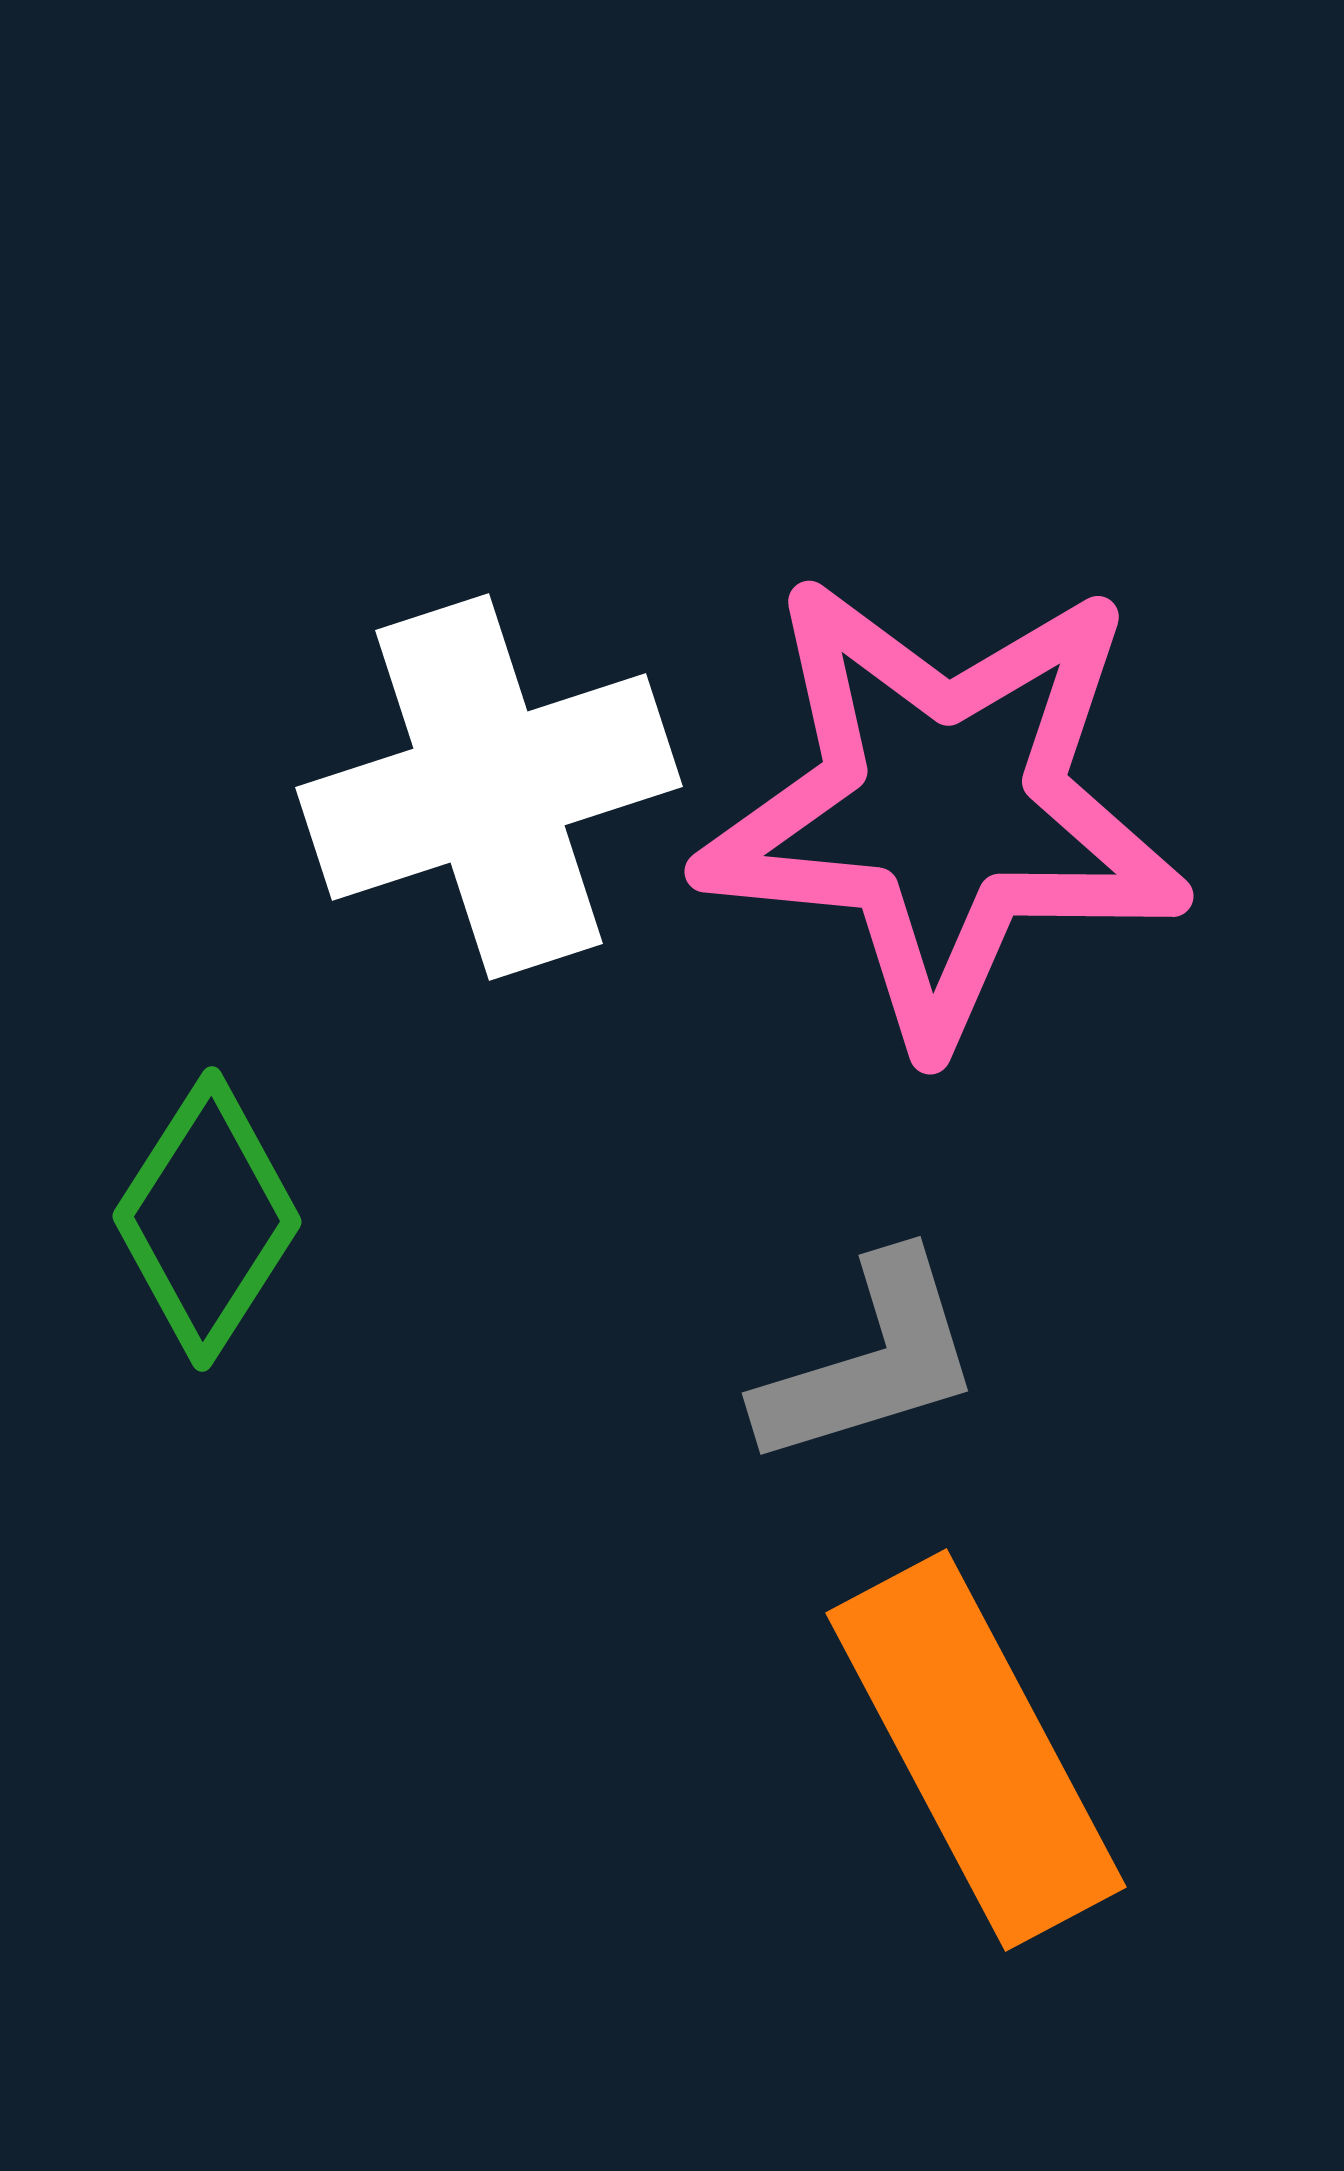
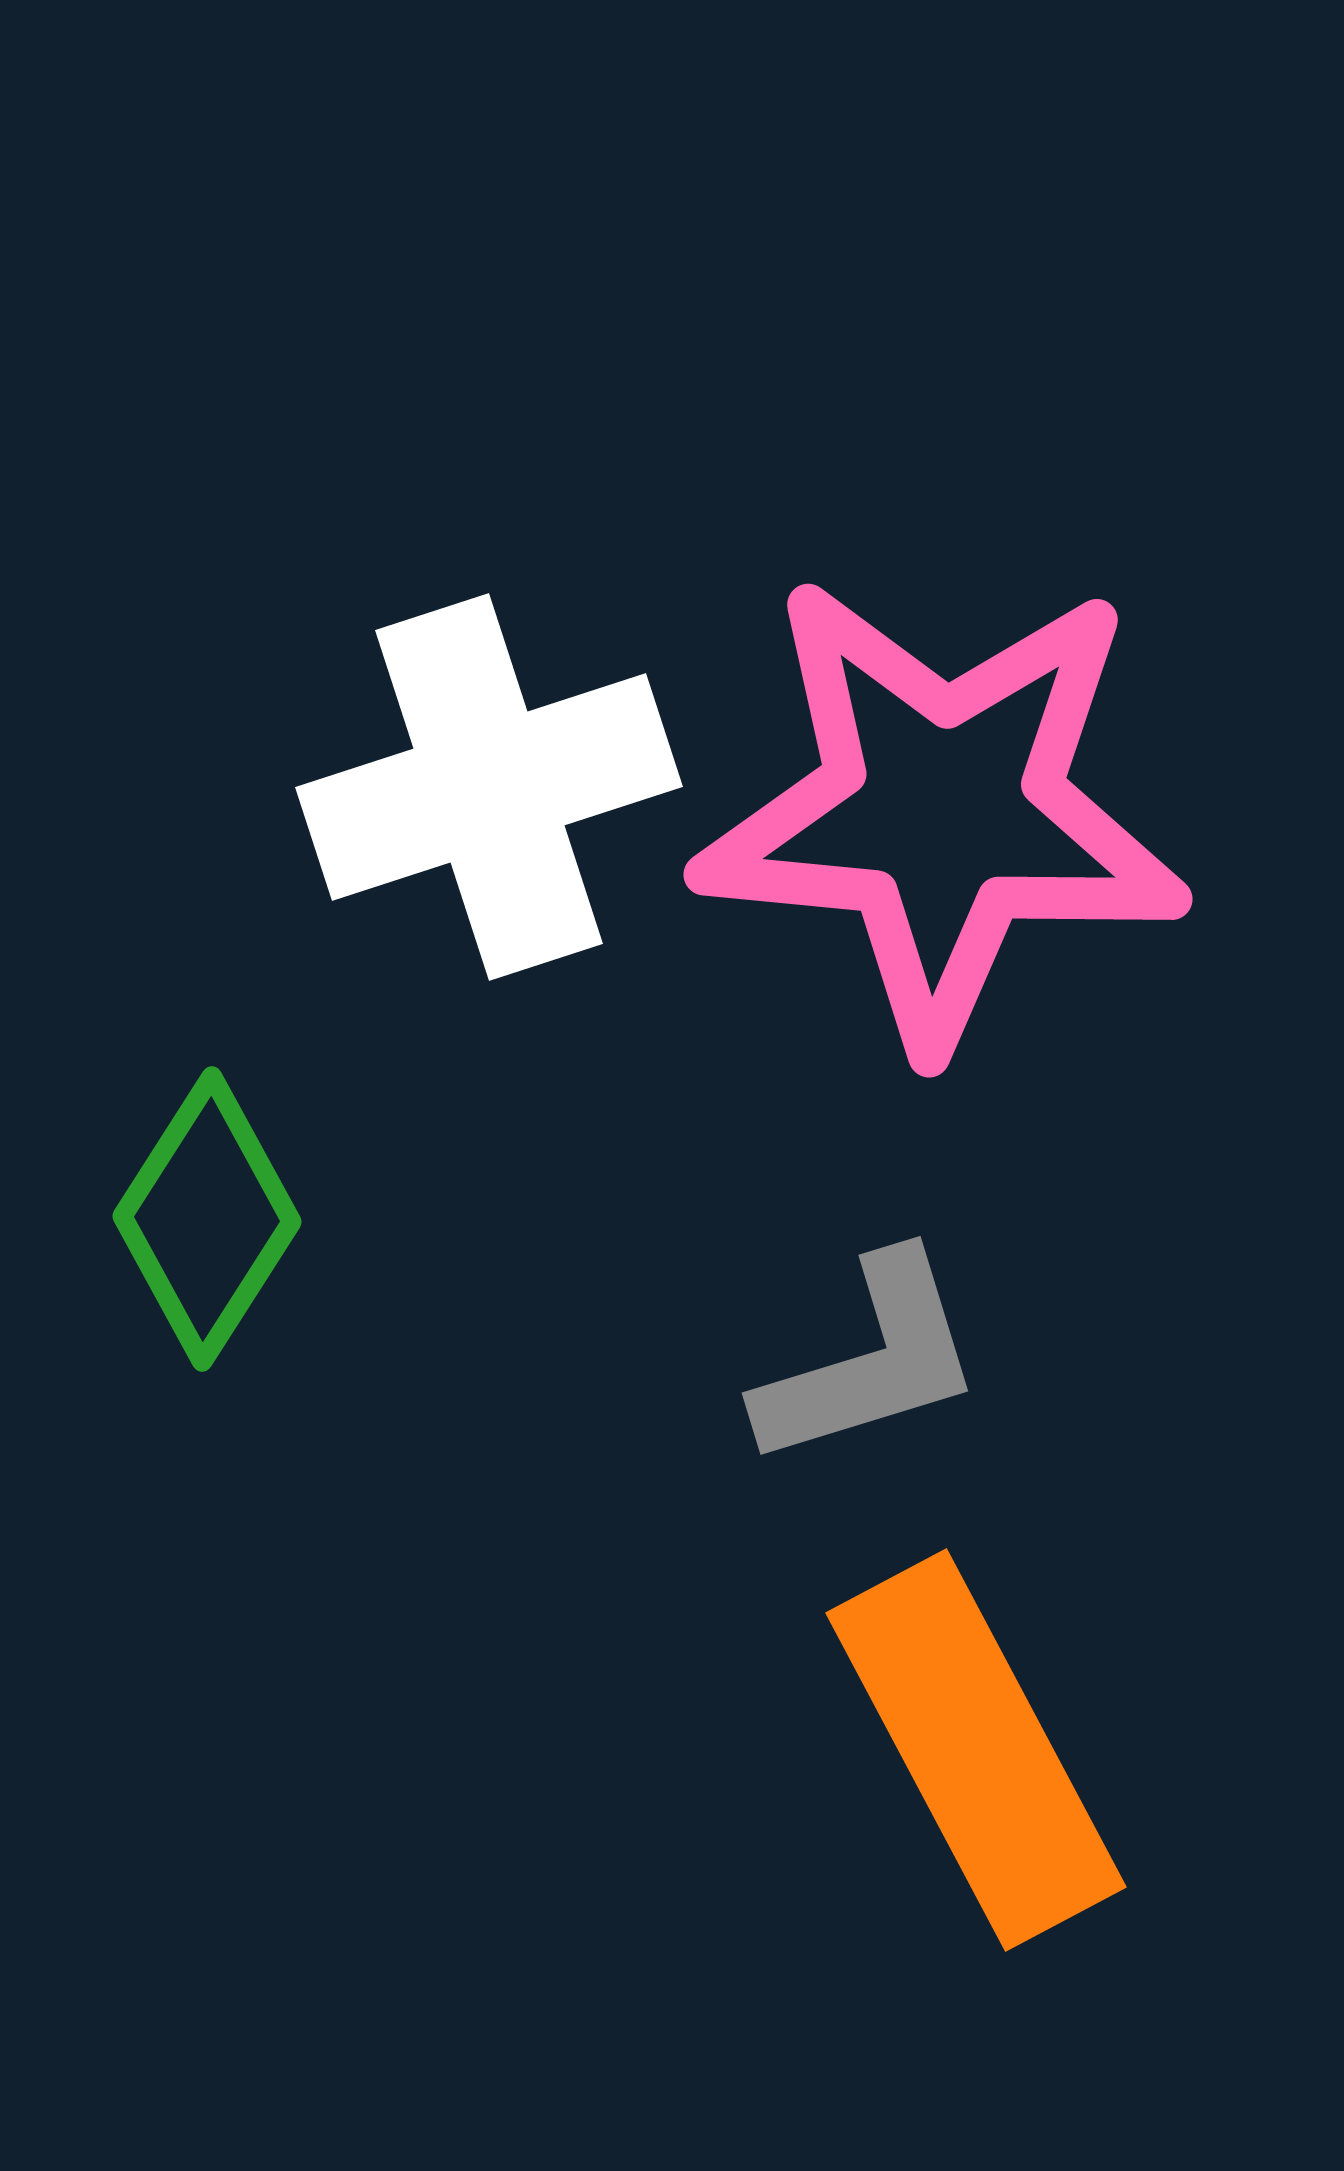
pink star: moved 1 px left, 3 px down
